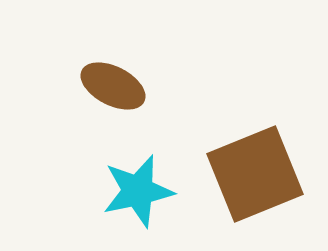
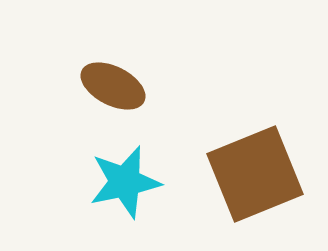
cyan star: moved 13 px left, 9 px up
